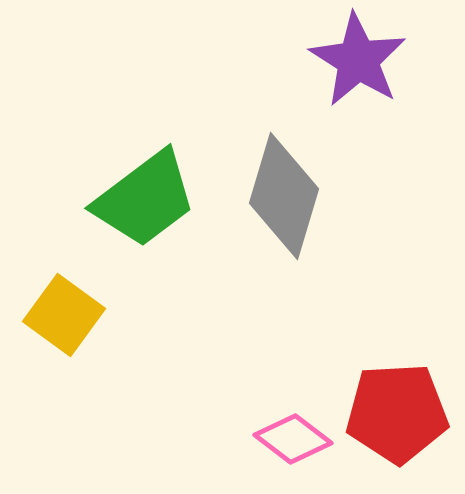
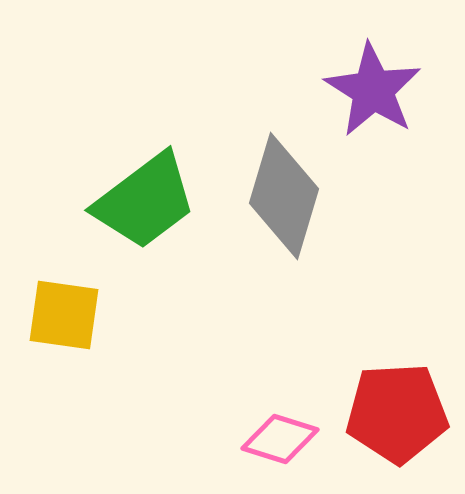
purple star: moved 15 px right, 30 px down
green trapezoid: moved 2 px down
yellow square: rotated 28 degrees counterclockwise
pink diamond: moved 13 px left; rotated 20 degrees counterclockwise
